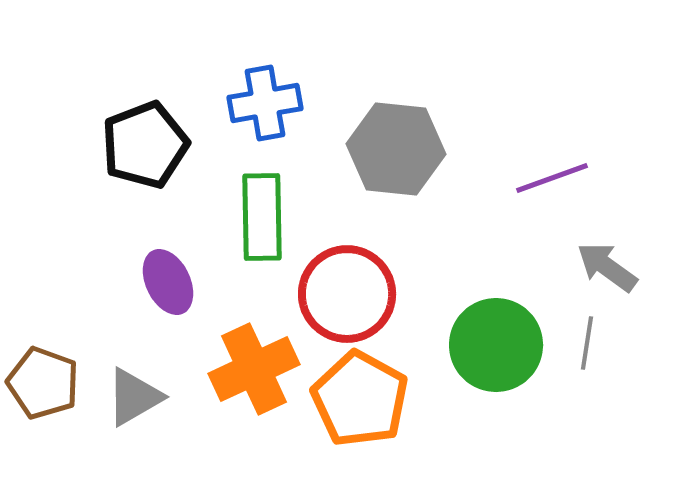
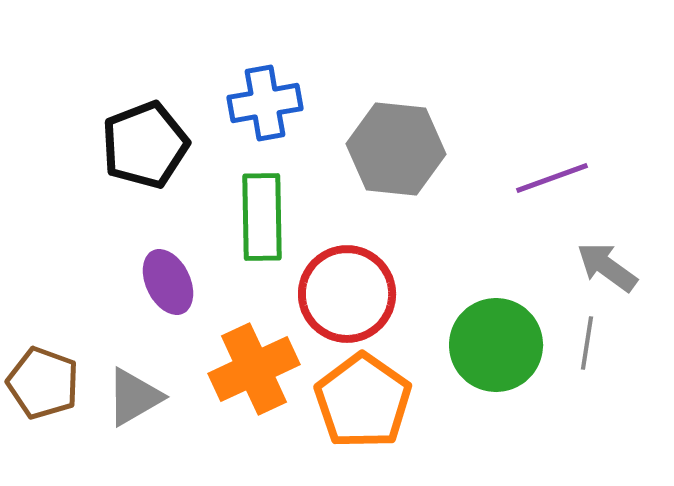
orange pentagon: moved 3 px right, 2 px down; rotated 6 degrees clockwise
